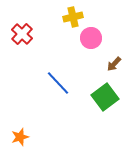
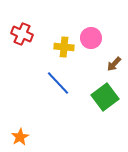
yellow cross: moved 9 px left, 30 px down; rotated 18 degrees clockwise
red cross: rotated 20 degrees counterclockwise
orange star: rotated 12 degrees counterclockwise
